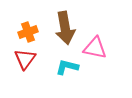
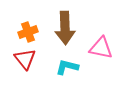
brown arrow: rotated 8 degrees clockwise
pink triangle: moved 6 px right
red triangle: rotated 15 degrees counterclockwise
